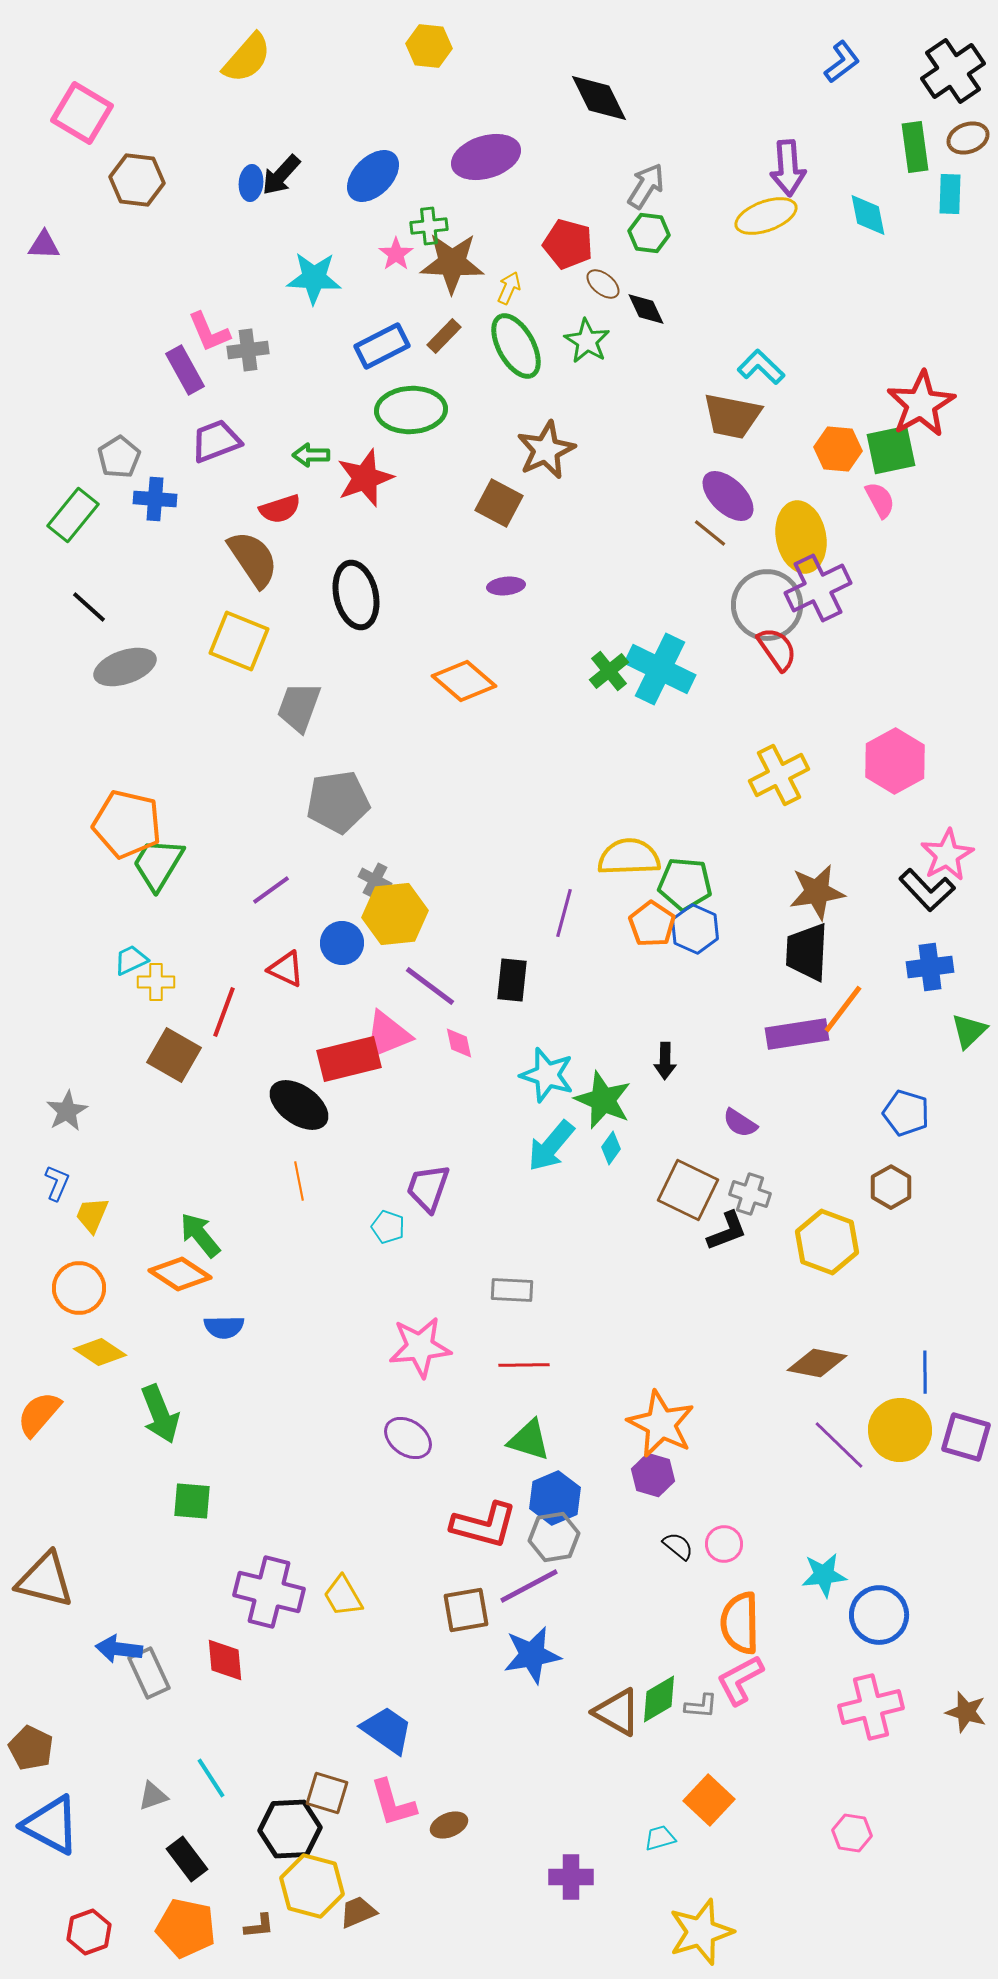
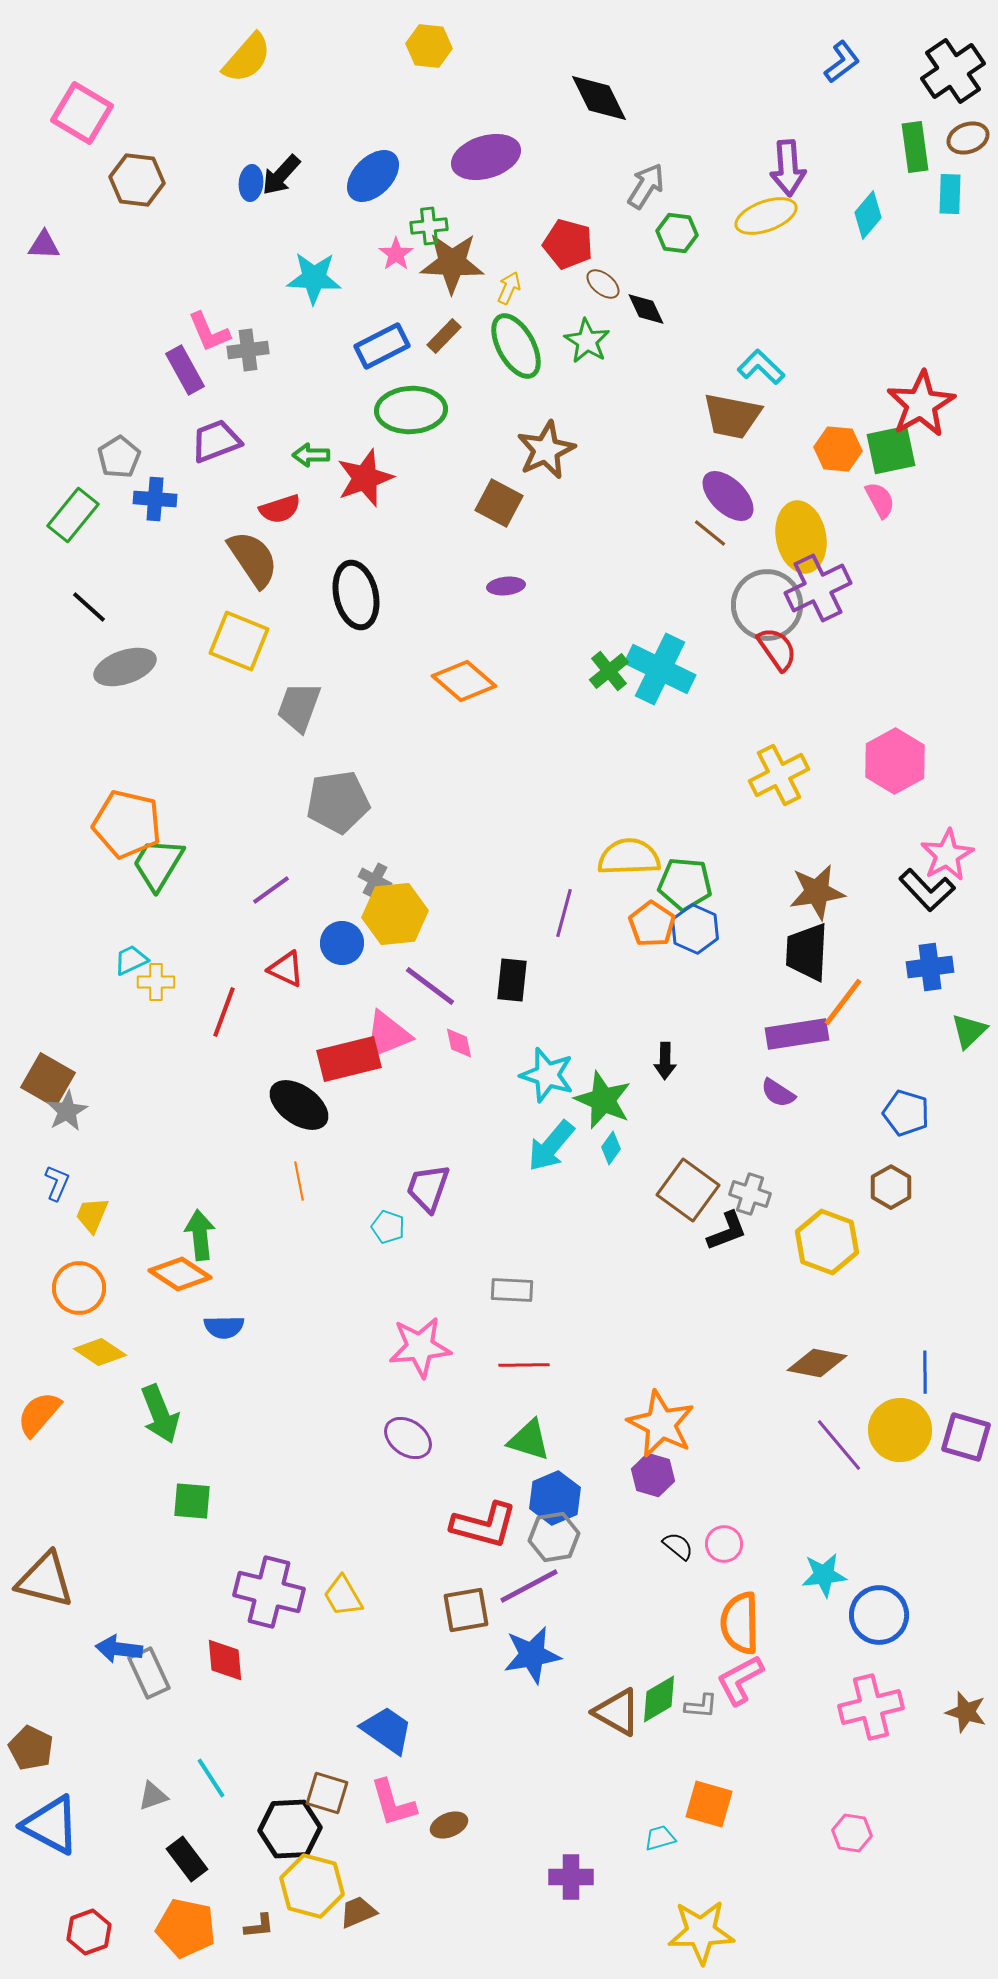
cyan diamond at (868, 215): rotated 51 degrees clockwise
green hexagon at (649, 233): moved 28 px right
orange line at (843, 1009): moved 7 px up
brown square at (174, 1055): moved 126 px left, 25 px down
purple semicircle at (740, 1123): moved 38 px right, 30 px up
brown square at (688, 1190): rotated 10 degrees clockwise
green arrow at (200, 1235): rotated 33 degrees clockwise
purple line at (839, 1445): rotated 6 degrees clockwise
orange square at (709, 1800): moved 4 px down; rotated 27 degrees counterclockwise
yellow star at (701, 1932): rotated 16 degrees clockwise
